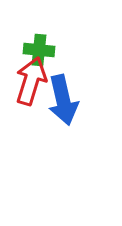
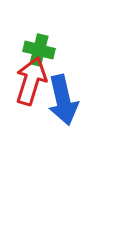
green cross: rotated 8 degrees clockwise
